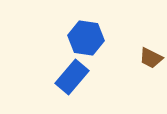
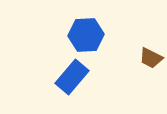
blue hexagon: moved 3 px up; rotated 12 degrees counterclockwise
